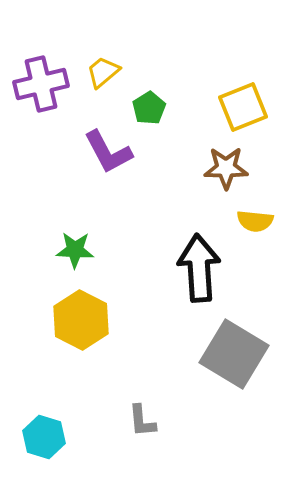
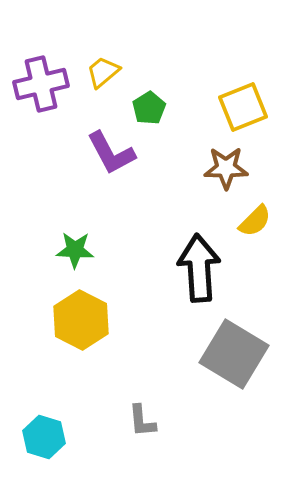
purple L-shape: moved 3 px right, 1 px down
yellow semicircle: rotated 51 degrees counterclockwise
